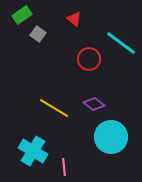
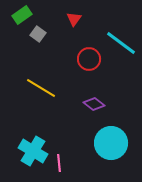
red triangle: rotated 28 degrees clockwise
yellow line: moved 13 px left, 20 px up
cyan circle: moved 6 px down
pink line: moved 5 px left, 4 px up
